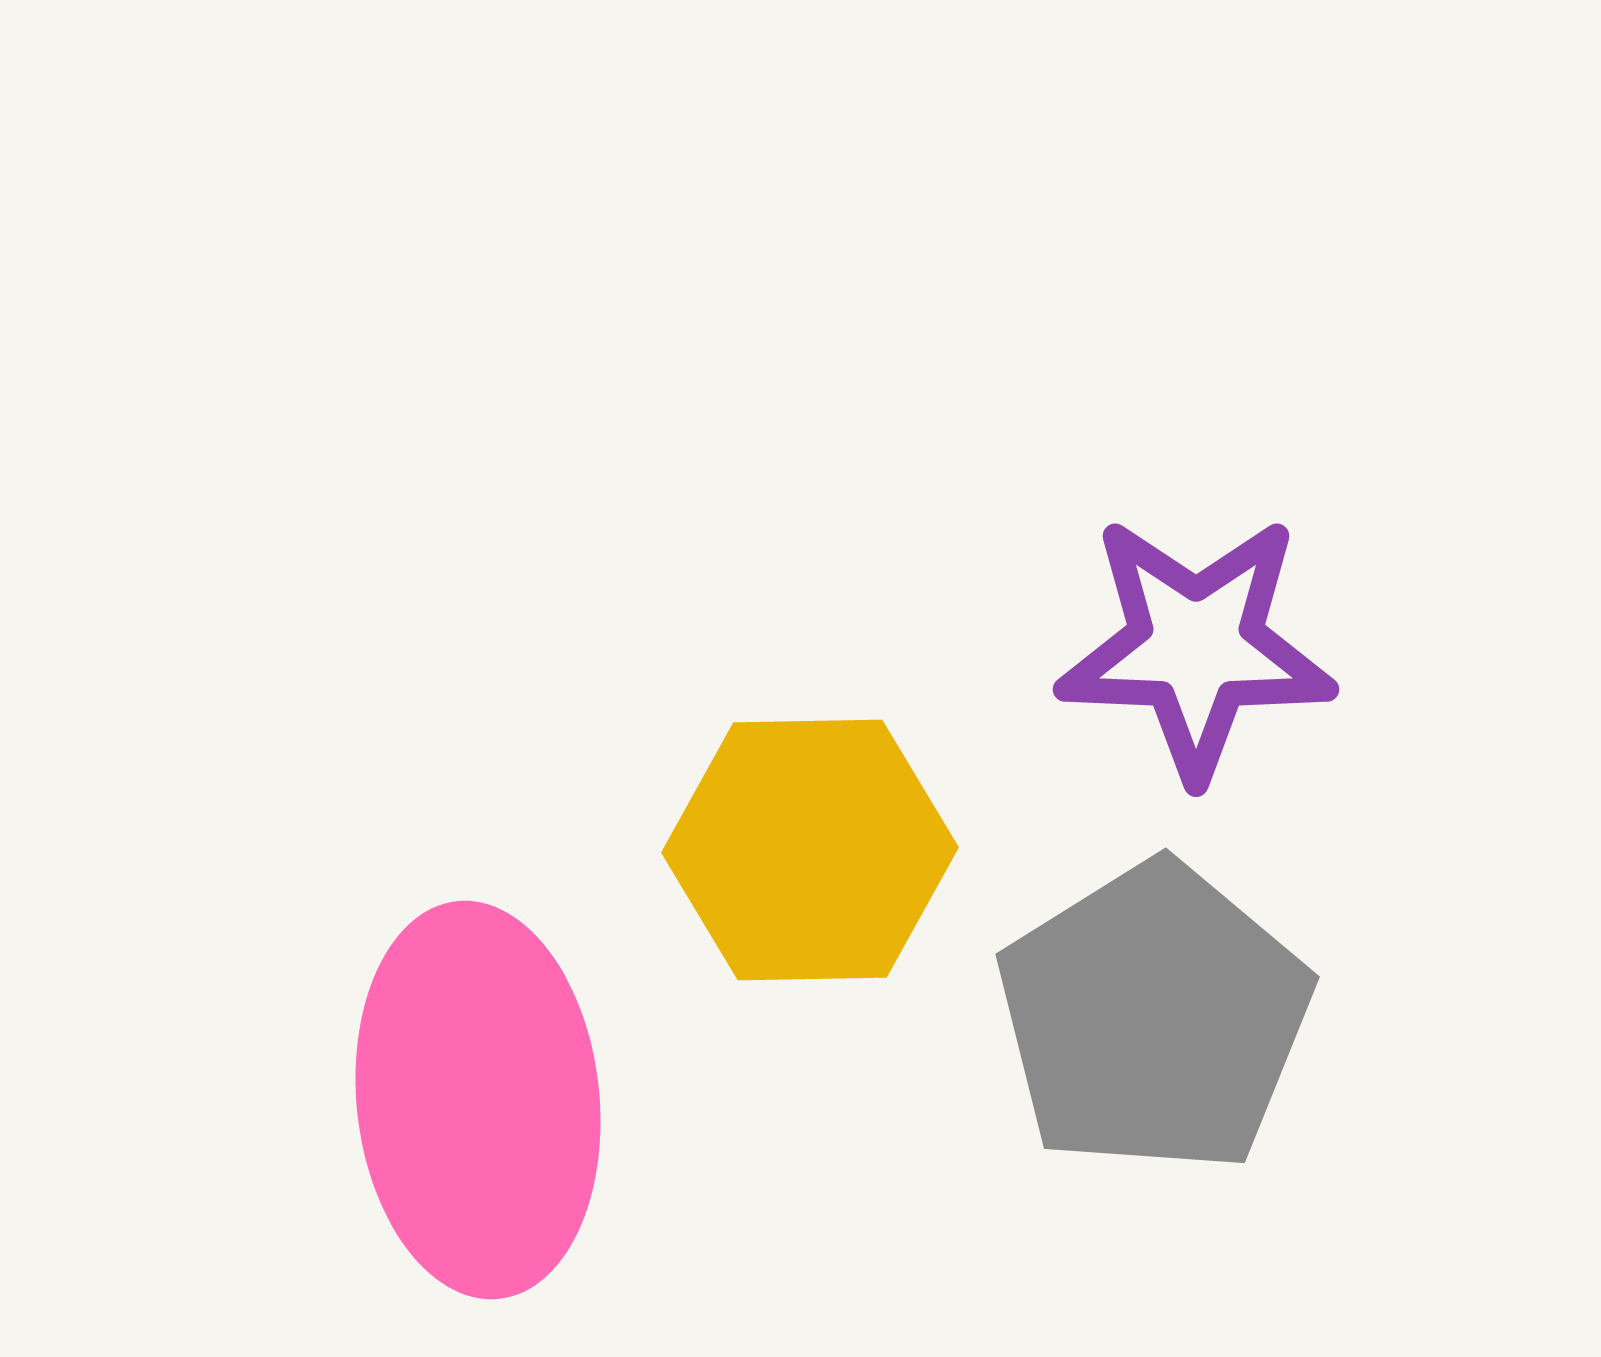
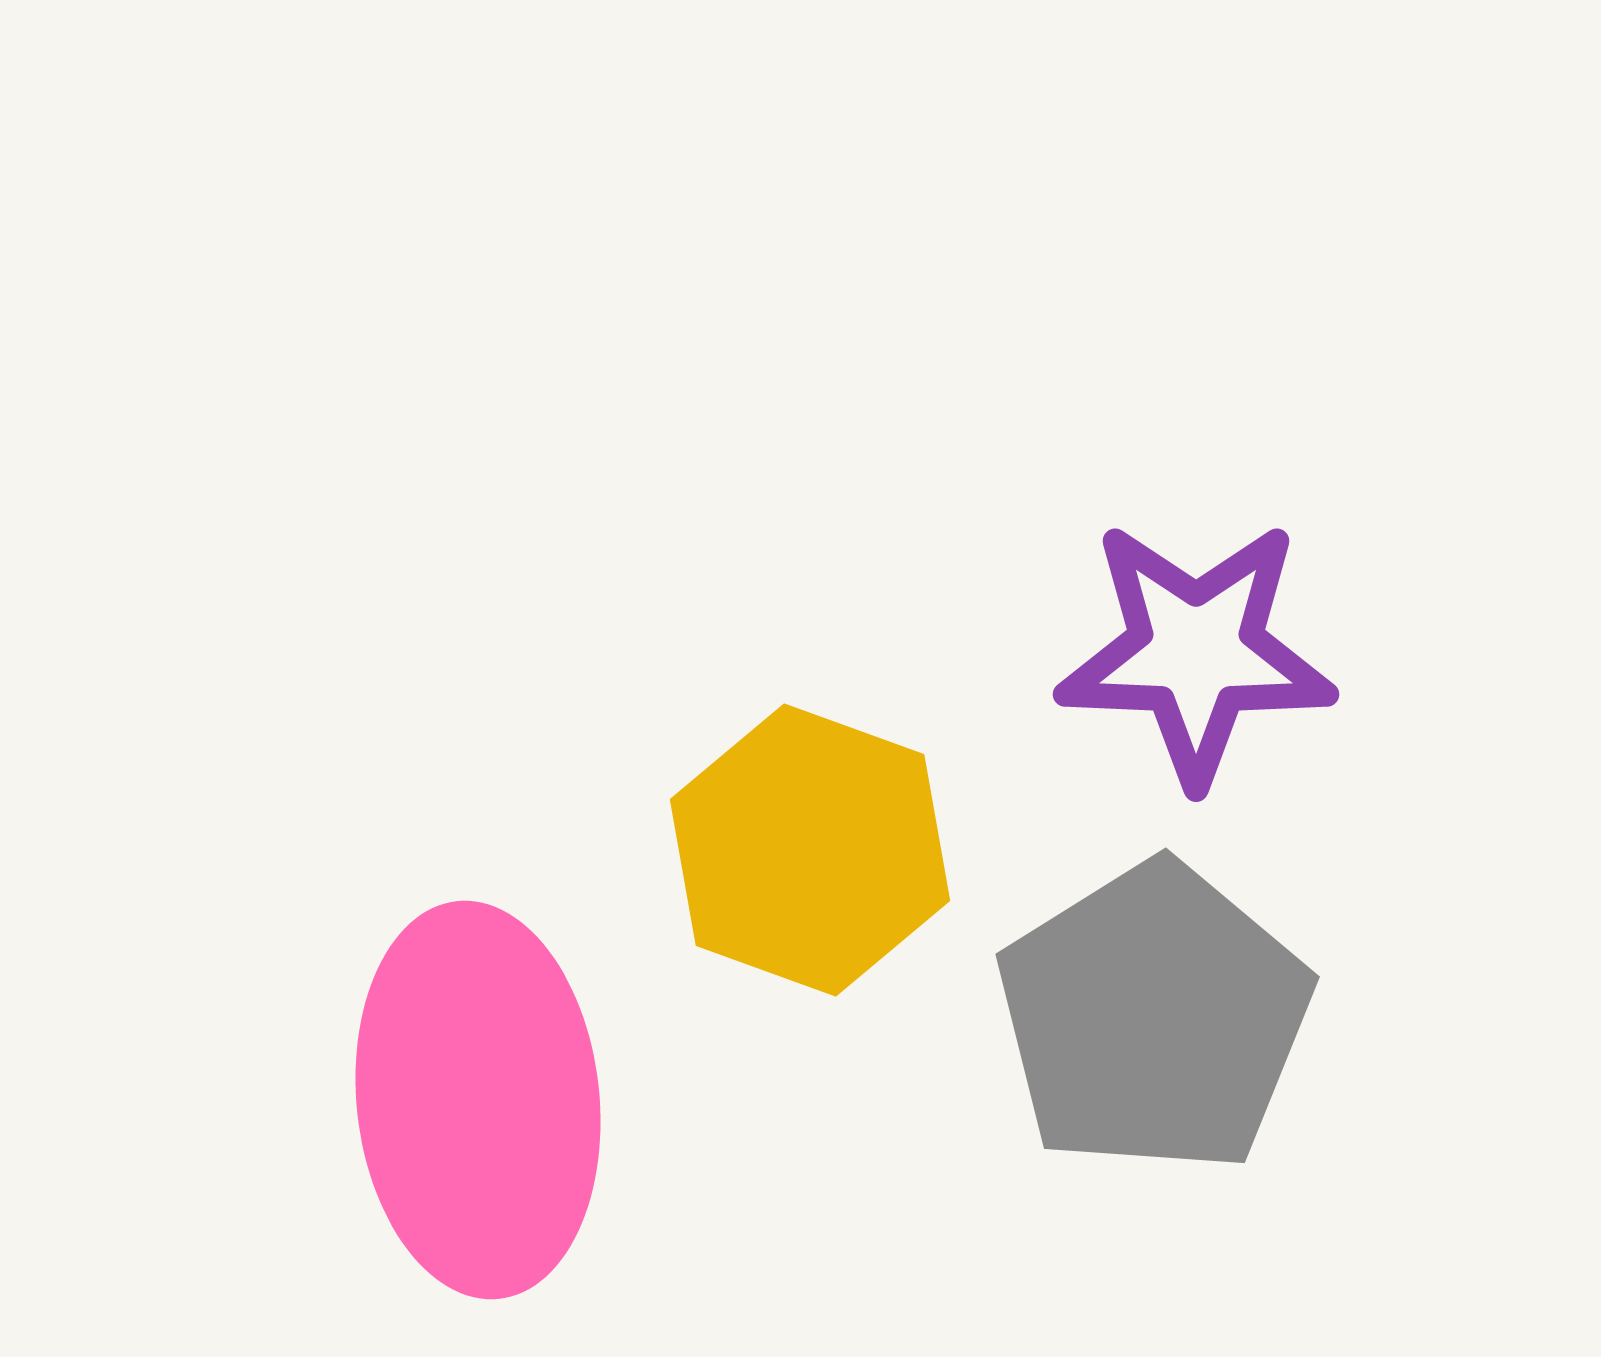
purple star: moved 5 px down
yellow hexagon: rotated 21 degrees clockwise
